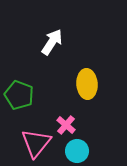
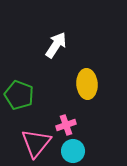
white arrow: moved 4 px right, 3 px down
pink cross: rotated 30 degrees clockwise
cyan circle: moved 4 px left
